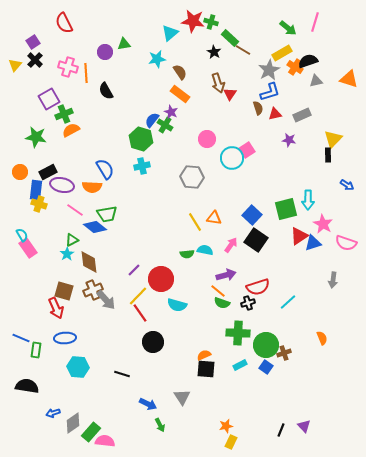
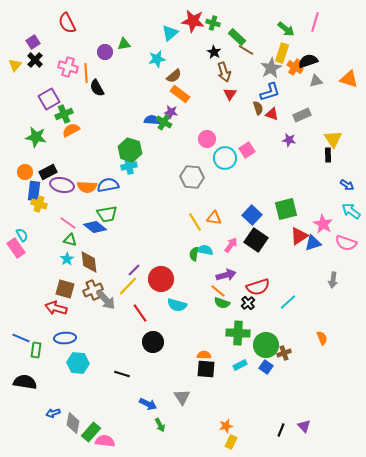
green cross at (211, 22): moved 2 px right, 1 px down
red semicircle at (64, 23): moved 3 px right
green arrow at (288, 28): moved 2 px left, 1 px down
green rectangle at (230, 38): moved 7 px right, 1 px up
brown line at (243, 50): moved 3 px right
yellow rectangle at (282, 53): rotated 42 degrees counterclockwise
gray star at (269, 70): moved 2 px right, 2 px up
brown semicircle at (180, 72): moved 6 px left, 4 px down; rotated 84 degrees clockwise
brown arrow at (218, 83): moved 6 px right, 11 px up
black semicircle at (106, 91): moved 9 px left, 3 px up
purple star at (171, 112): rotated 16 degrees counterclockwise
red triangle at (275, 114): moved 3 px left; rotated 32 degrees clockwise
blue semicircle at (152, 120): rotated 56 degrees clockwise
green cross at (165, 125): moved 1 px left, 3 px up
green hexagon at (141, 139): moved 11 px left, 11 px down
yellow triangle at (333, 139): rotated 18 degrees counterclockwise
cyan circle at (232, 158): moved 7 px left
cyan cross at (142, 166): moved 13 px left
blue semicircle at (105, 169): moved 3 px right, 16 px down; rotated 70 degrees counterclockwise
orange circle at (20, 172): moved 5 px right
orange semicircle at (92, 187): moved 5 px left
blue rectangle at (36, 190): moved 2 px left, 1 px down
cyan arrow at (308, 200): moved 43 px right, 11 px down; rotated 126 degrees clockwise
pink line at (75, 210): moved 7 px left, 13 px down
green triangle at (72, 240): moved 2 px left; rotated 40 degrees clockwise
pink rectangle at (28, 248): moved 12 px left
cyan star at (67, 254): moved 5 px down
green semicircle at (187, 254): moved 7 px right; rotated 104 degrees clockwise
brown square at (64, 291): moved 1 px right, 2 px up
yellow line at (138, 296): moved 10 px left, 10 px up
black cross at (248, 303): rotated 24 degrees counterclockwise
red arrow at (56, 308): rotated 130 degrees clockwise
orange semicircle at (204, 355): rotated 24 degrees clockwise
cyan hexagon at (78, 367): moved 4 px up
black semicircle at (27, 386): moved 2 px left, 4 px up
gray diamond at (73, 423): rotated 45 degrees counterclockwise
